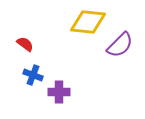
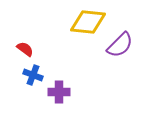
red semicircle: moved 5 px down
